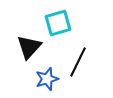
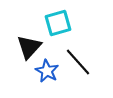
black line: rotated 68 degrees counterclockwise
blue star: moved 8 px up; rotated 25 degrees counterclockwise
